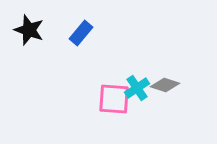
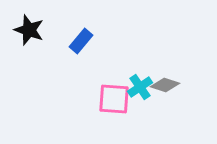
blue rectangle: moved 8 px down
cyan cross: moved 3 px right, 1 px up
